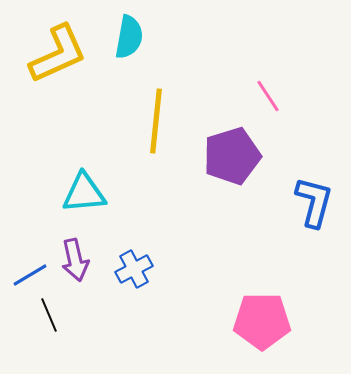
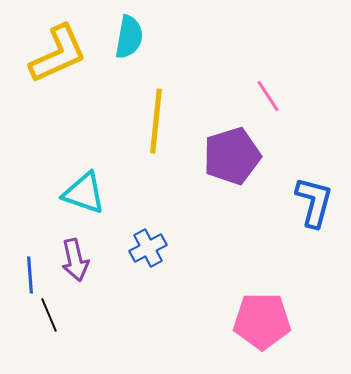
cyan triangle: rotated 24 degrees clockwise
blue cross: moved 14 px right, 21 px up
blue line: rotated 63 degrees counterclockwise
